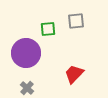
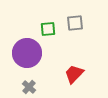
gray square: moved 1 px left, 2 px down
purple circle: moved 1 px right
gray cross: moved 2 px right, 1 px up
